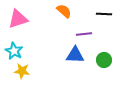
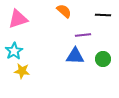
black line: moved 1 px left, 1 px down
purple line: moved 1 px left, 1 px down
cyan star: rotated 12 degrees clockwise
blue triangle: moved 1 px down
green circle: moved 1 px left, 1 px up
